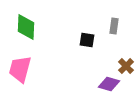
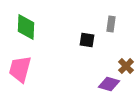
gray rectangle: moved 3 px left, 2 px up
